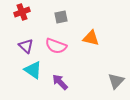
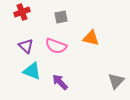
cyan triangle: moved 1 px left, 1 px down; rotated 12 degrees counterclockwise
